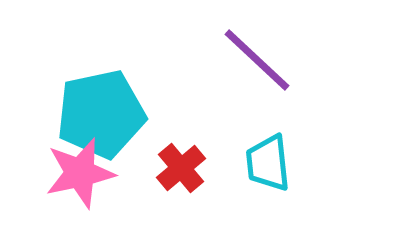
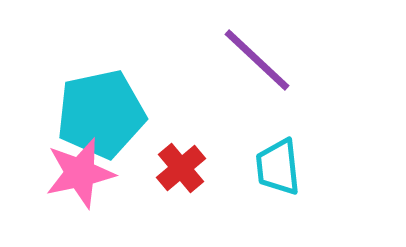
cyan trapezoid: moved 10 px right, 4 px down
